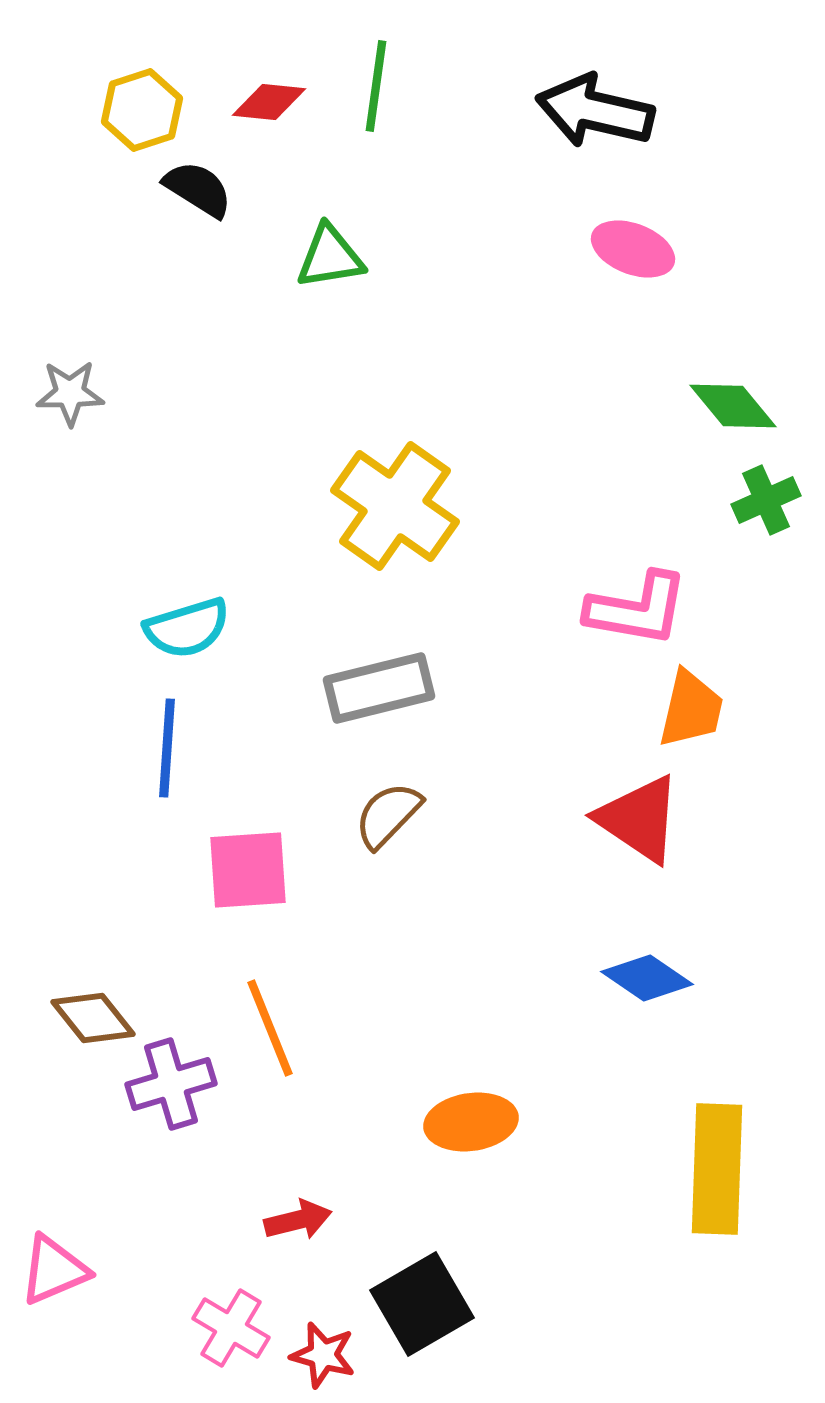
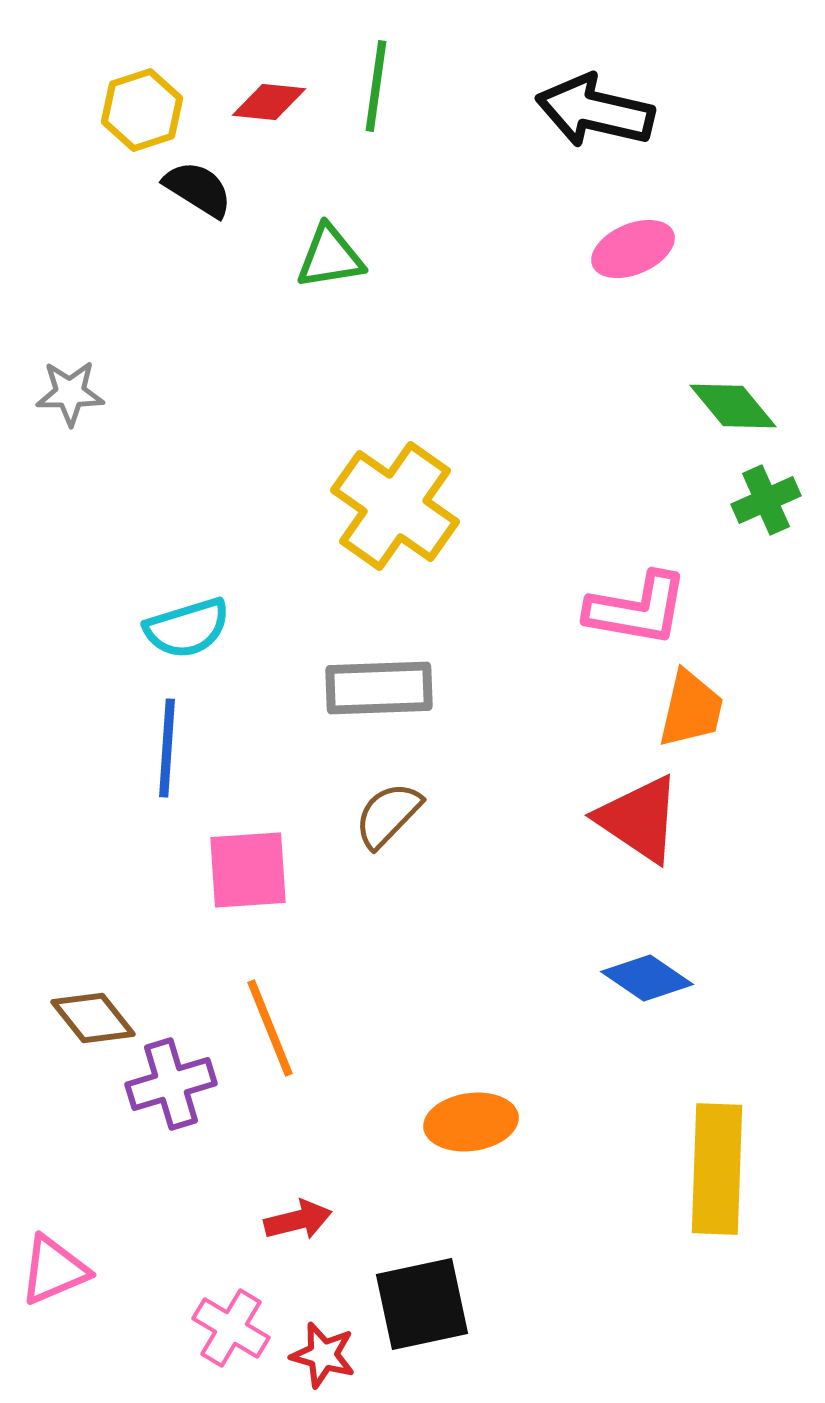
pink ellipse: rotated 44 degrees counterclockwise
gray rectangle: rotated 12 degrees clockwise
black square: rotated 18 degrees clockwise
